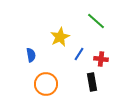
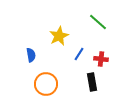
green line: moved 2 px right, 1 px down
yellow star: moved 1 px left, 1 px up
